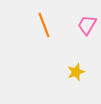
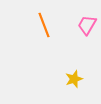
yellow star: moved 2 px left, 7 px down
